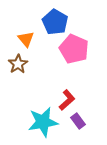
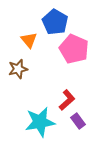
orange triangle: moved 3 px right, 1 px down
brown star: moved 5 px down; rotated 18 degrees clockwise
cyan star: moved 3 px left
